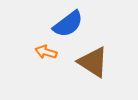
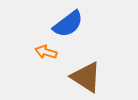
brown triangle: moved 7 px left, 15 px down
